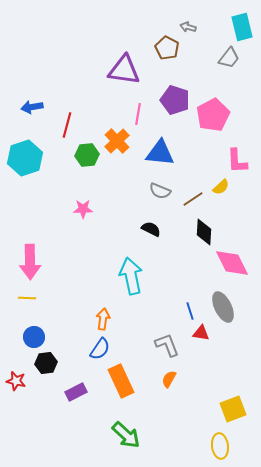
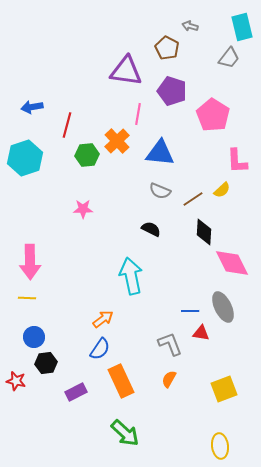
gray arrow: moved 2 px right, 1 px up
purple triangle: moved 2 px right, 1 px down
purple pentagon: moved 3 px left, 9 px up
pink pentagon: rotated 12 degrees counterclockwise
yellow semicircle: moved 1 px right, 3 px down
blue line: rotated 72 degrees counterclockwise
orange arrow: rotated 45 degrees clockwise
gray L-shape: moved 3 px right, 1 px up
yellow square: moved 9 px left, 20 px up
green arrow: moved 1 px left, 2 px up
